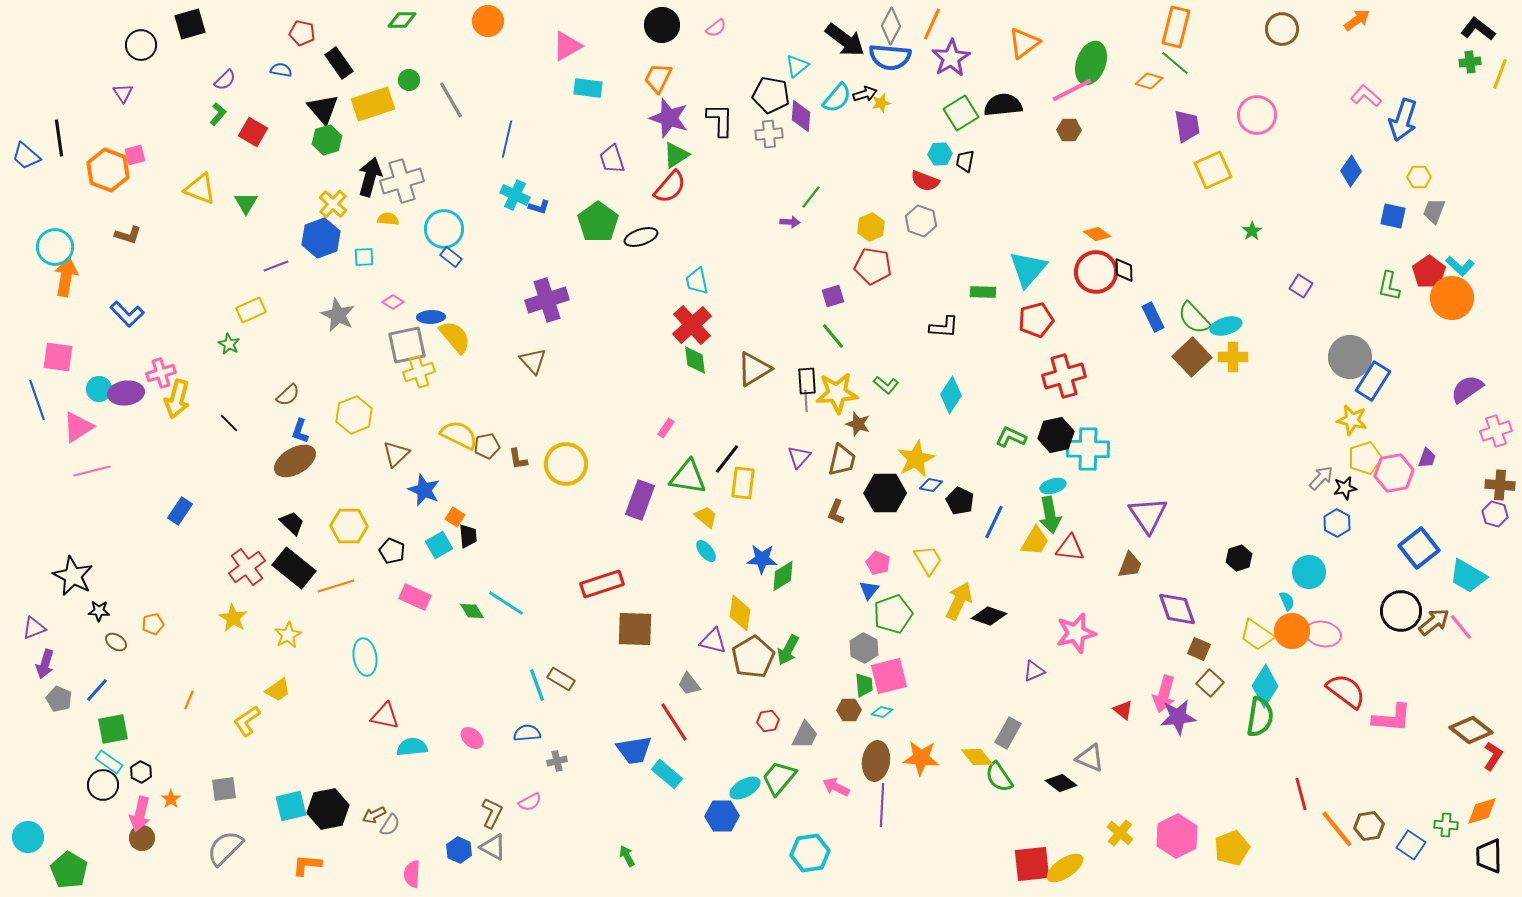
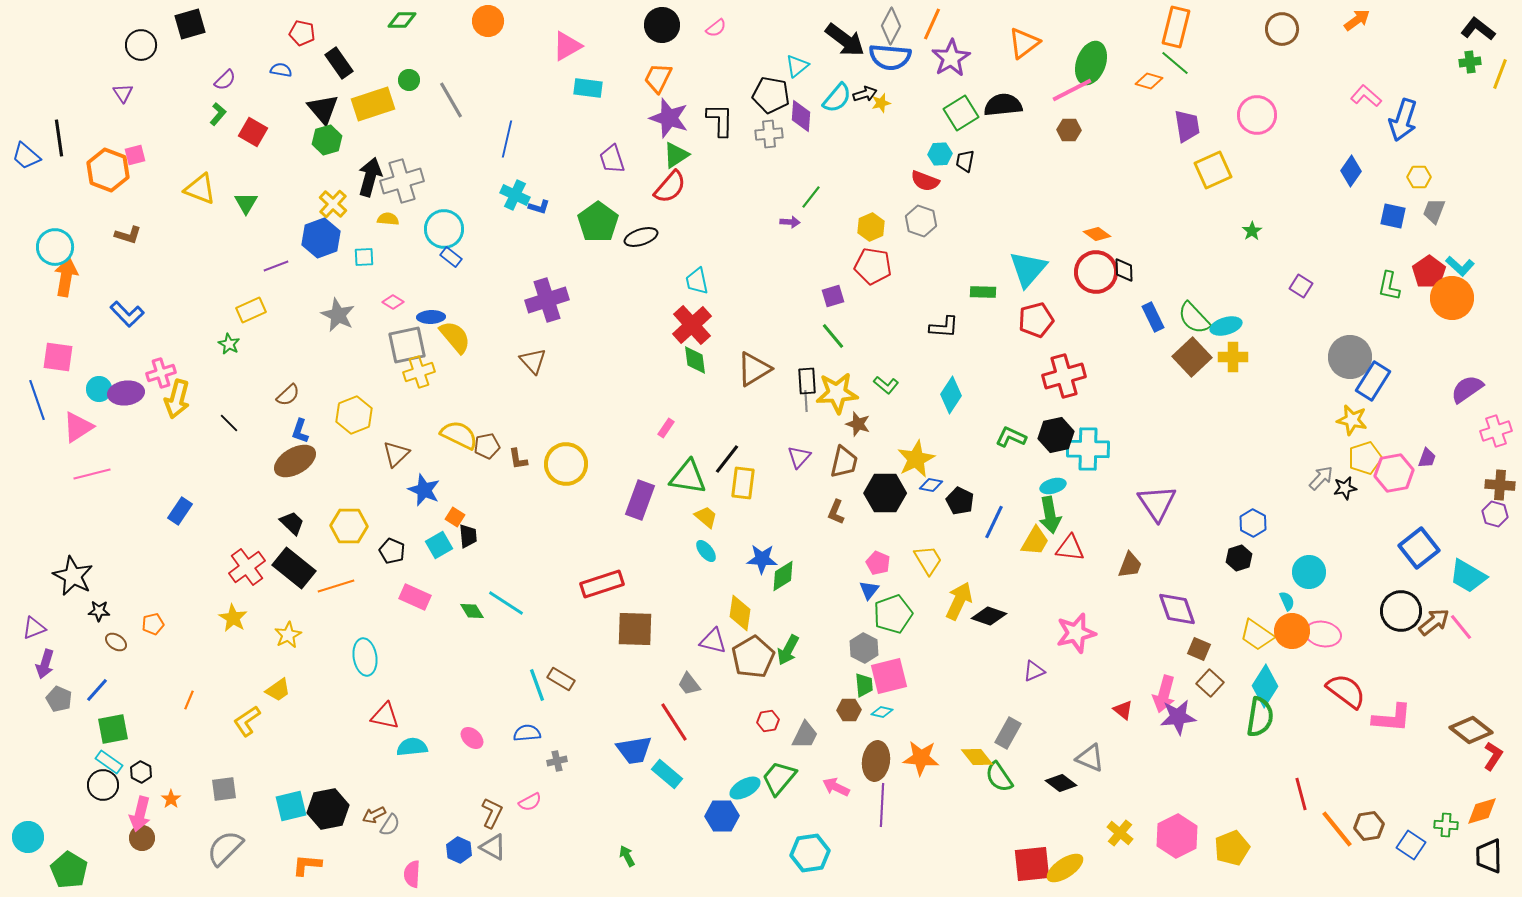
brown trapezoid at (842, 460): moved 2 px right, 2 px down
pink line at (92, 471): moved 3 px down
purple triangle at (1148, 515): moved 9 px right, 12 px up
blue hexagon at (1337, 523): moved 84 px left
